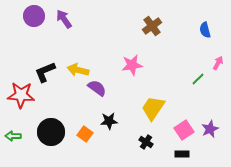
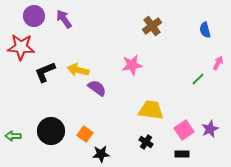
red star: moved 48 px up
yellow trapezoid: moved 2 px left, 2 px down; rotated 64 degrees clockwise
black star: moved 8 px left, 33 px down
black circle: moved 1 px up
